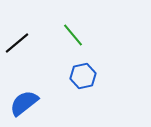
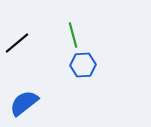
green line: rotated 25 degrees clockwise
blue hexagon: moved 11 px up; rotated 10 degrees clockwise
